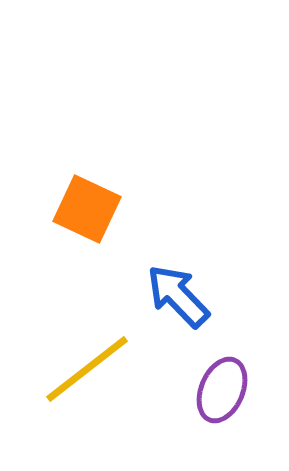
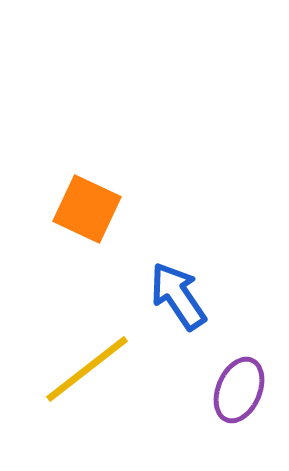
blue arrow: rotated 10 degrees clockwise
purple ellipse: moved 17 px right
